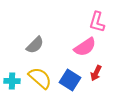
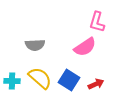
gray semicircle: rotated 42 degrees clockwise
red arrow: moved 11 px down; rotated 140 degrees counterclockwise
blue square: moved 1 px left
